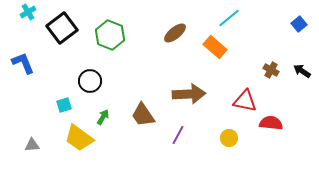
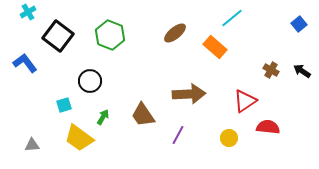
cyan line: moved 3 px right
black square: moved 4 px left, 8 px down; rotated 16 degrees counterclockwise
blue L-shape: moved 2 px right; rotated 15 degrees counterclockwise
red triangle: rotated 45 degrees counterclockwise
red semicircle: moved 3 px left, 4 px down
